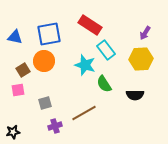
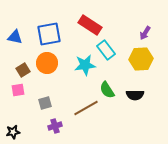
orange circle: moved 3 px right, 2 px down
cyan star: rotated 25 degrees counterclockwise
green semicircle: moved 3 px right, 6 px down
brown line: moved 2 px right, 5 px up
